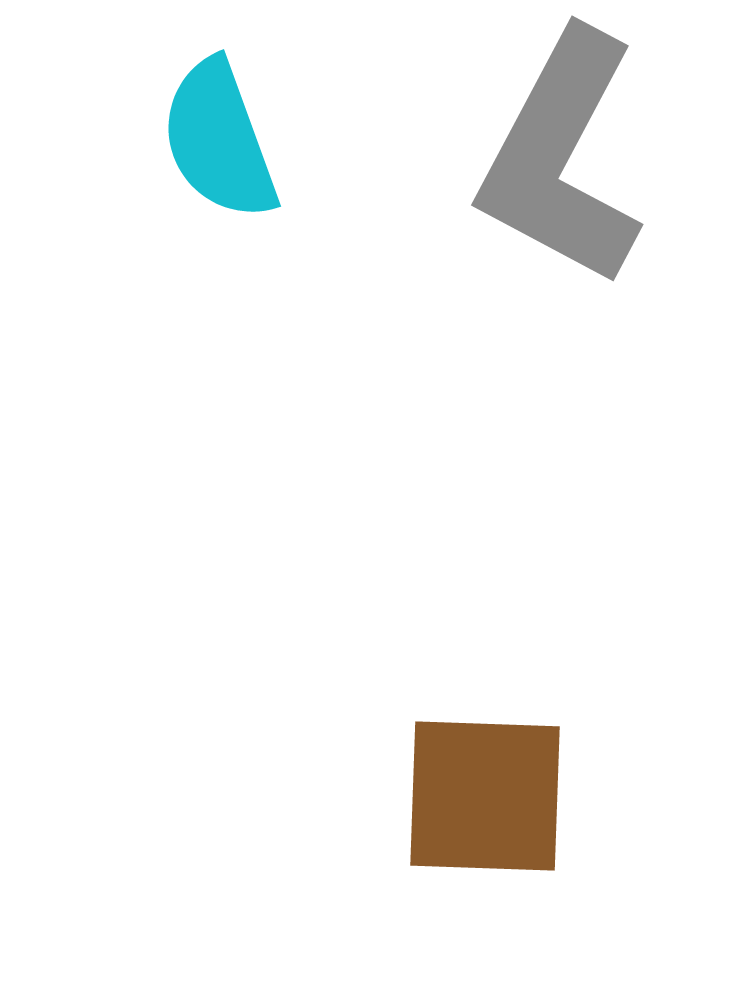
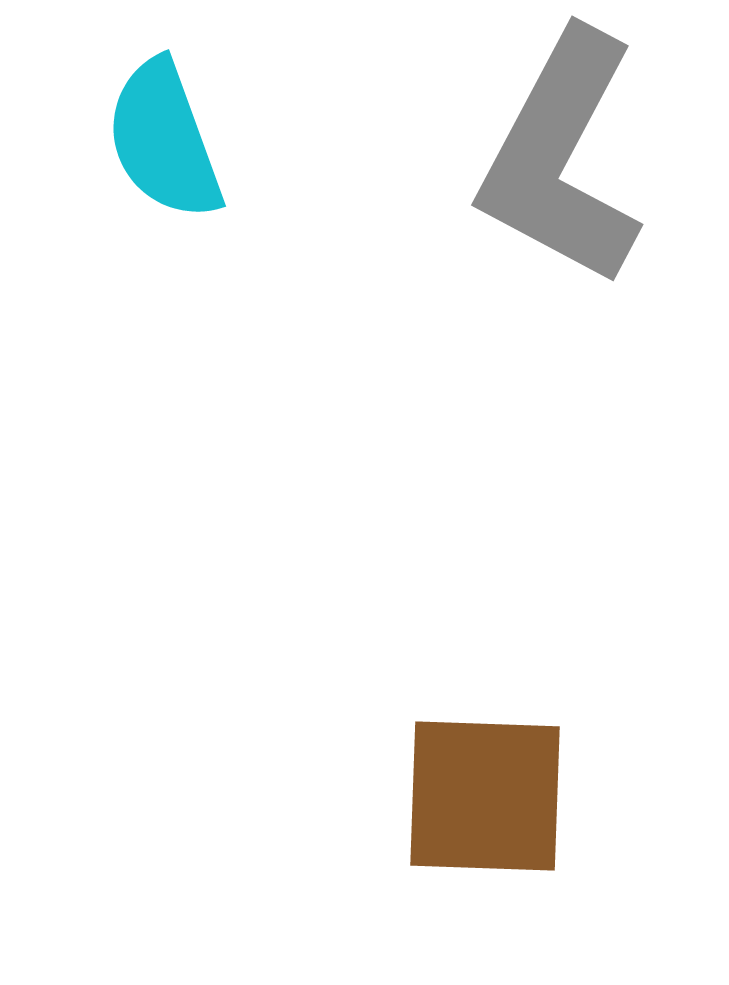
cyan semicircle: moved 55 px left
